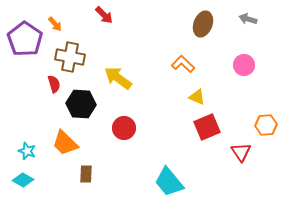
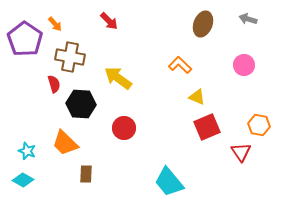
red arrow: moved 5 px right, 6 px down
orange L-shape: moved 3 px left, 1 px down
orange hexagon: moved 7 px left; rotated 15 degrees clockwise
